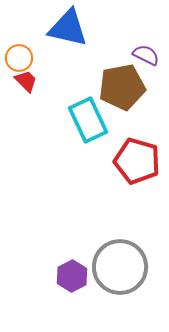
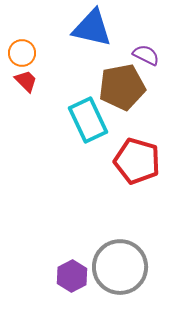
blue triangle: moved 24 px right
orange circle: moved 3 px right, 5 px up
